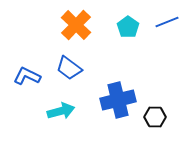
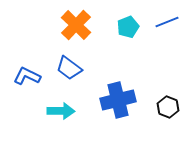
cyan pentagon: rotated 15 degrees clockwise
cyan arrow: rotated 16 degrees clockwise
black hexagon: moved 13 px right, 10 px up; rotated 20 degrees clockwise
